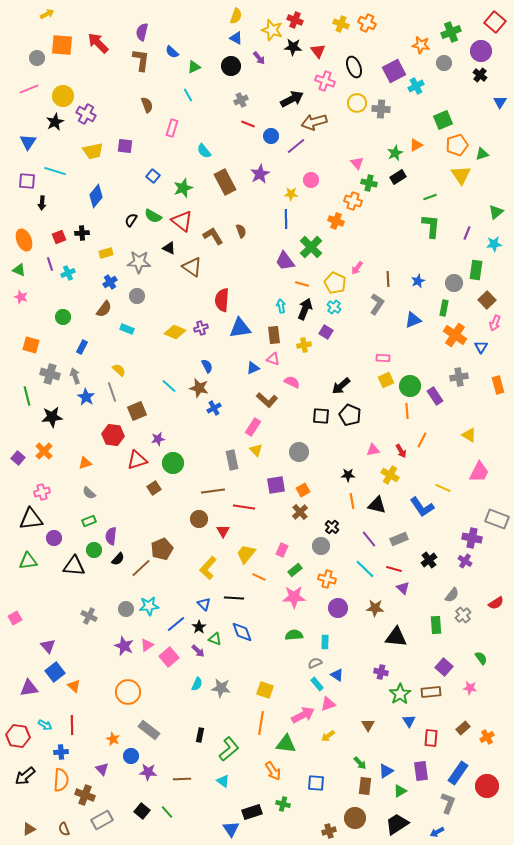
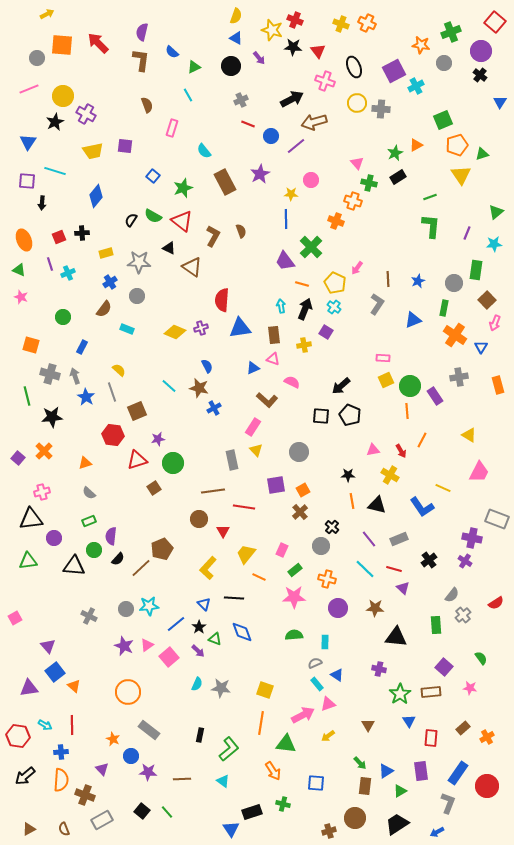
brown L-shape at (213, 236): rotated 60 degrees clockwise
purple cross at (381, 672): moved 2 px left, 3 px up
